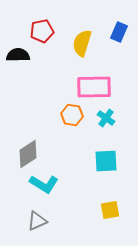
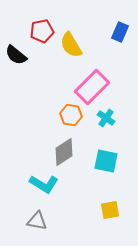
blue rectangle: moved 1 px right
yellow semicircle: moved 11 px left, 2 px down; rotated 48 degrees counterclockwise
black semicircle: moved 2 px left; rotated 140 degrees counterclockwise
pink rectangle: moved 2 px left; rotated 44 degrees counterclockwise
orange hexagon: moved 1 px left
gray diamond: moved 36 px right, 2 px up
cyan square: rotated 15 degrees clockwise
gray triangle: rotated 35 degrees clockwise
